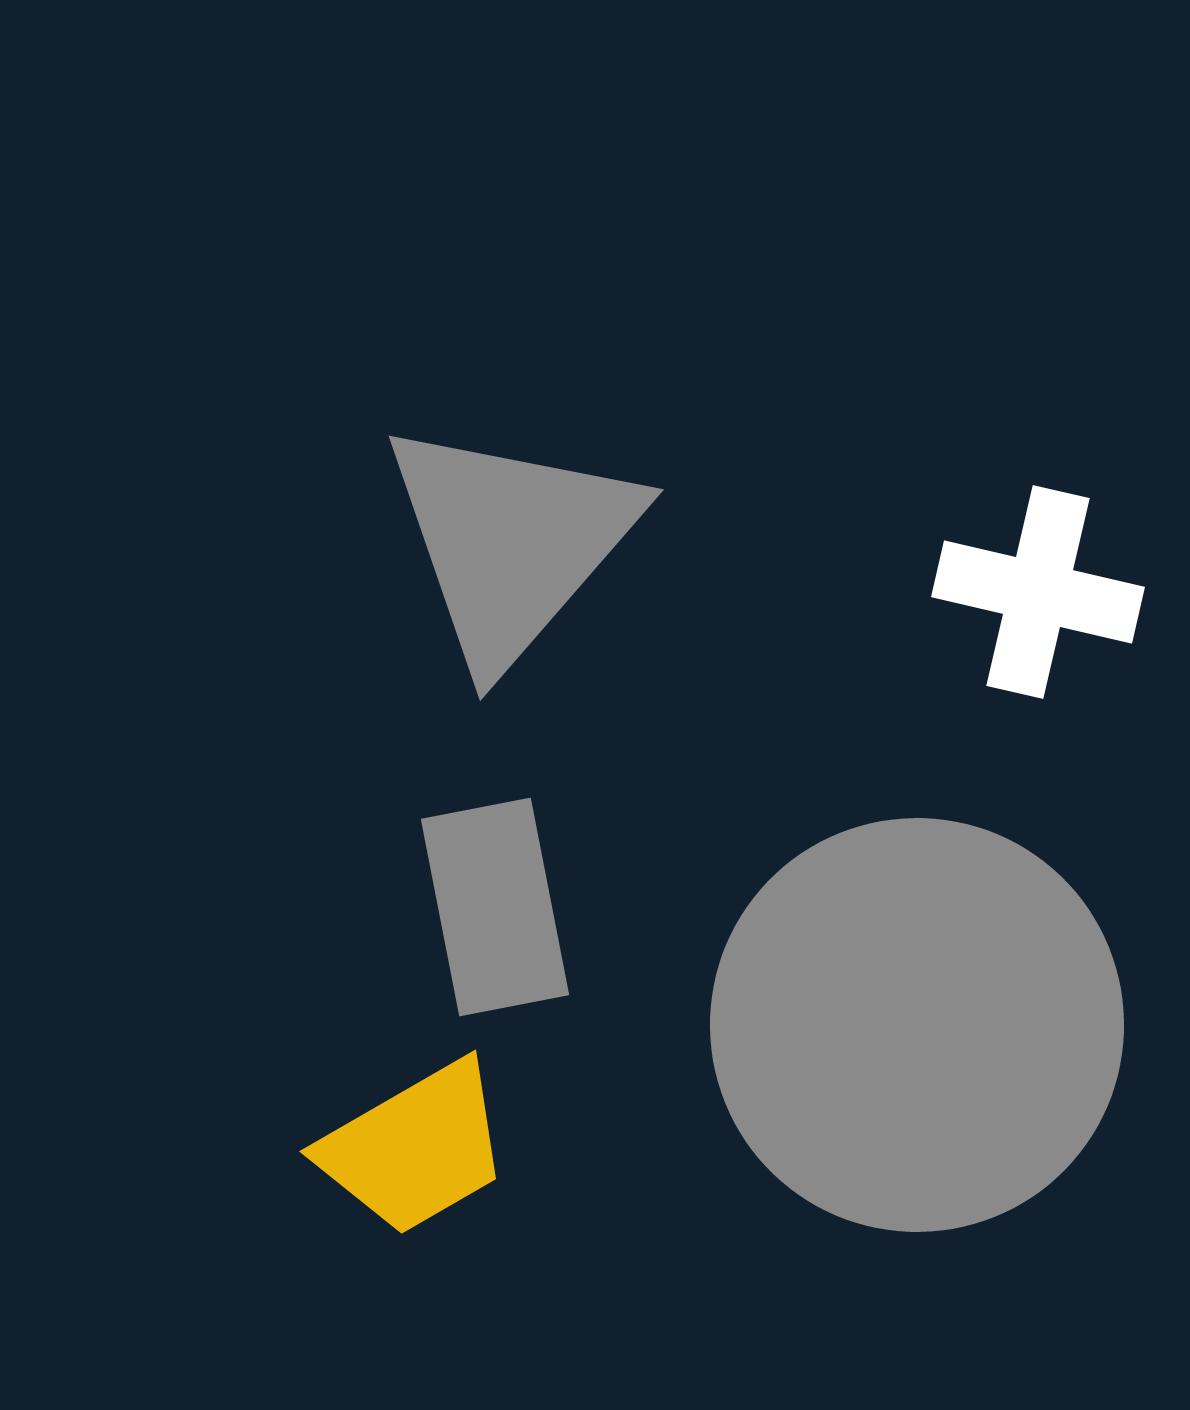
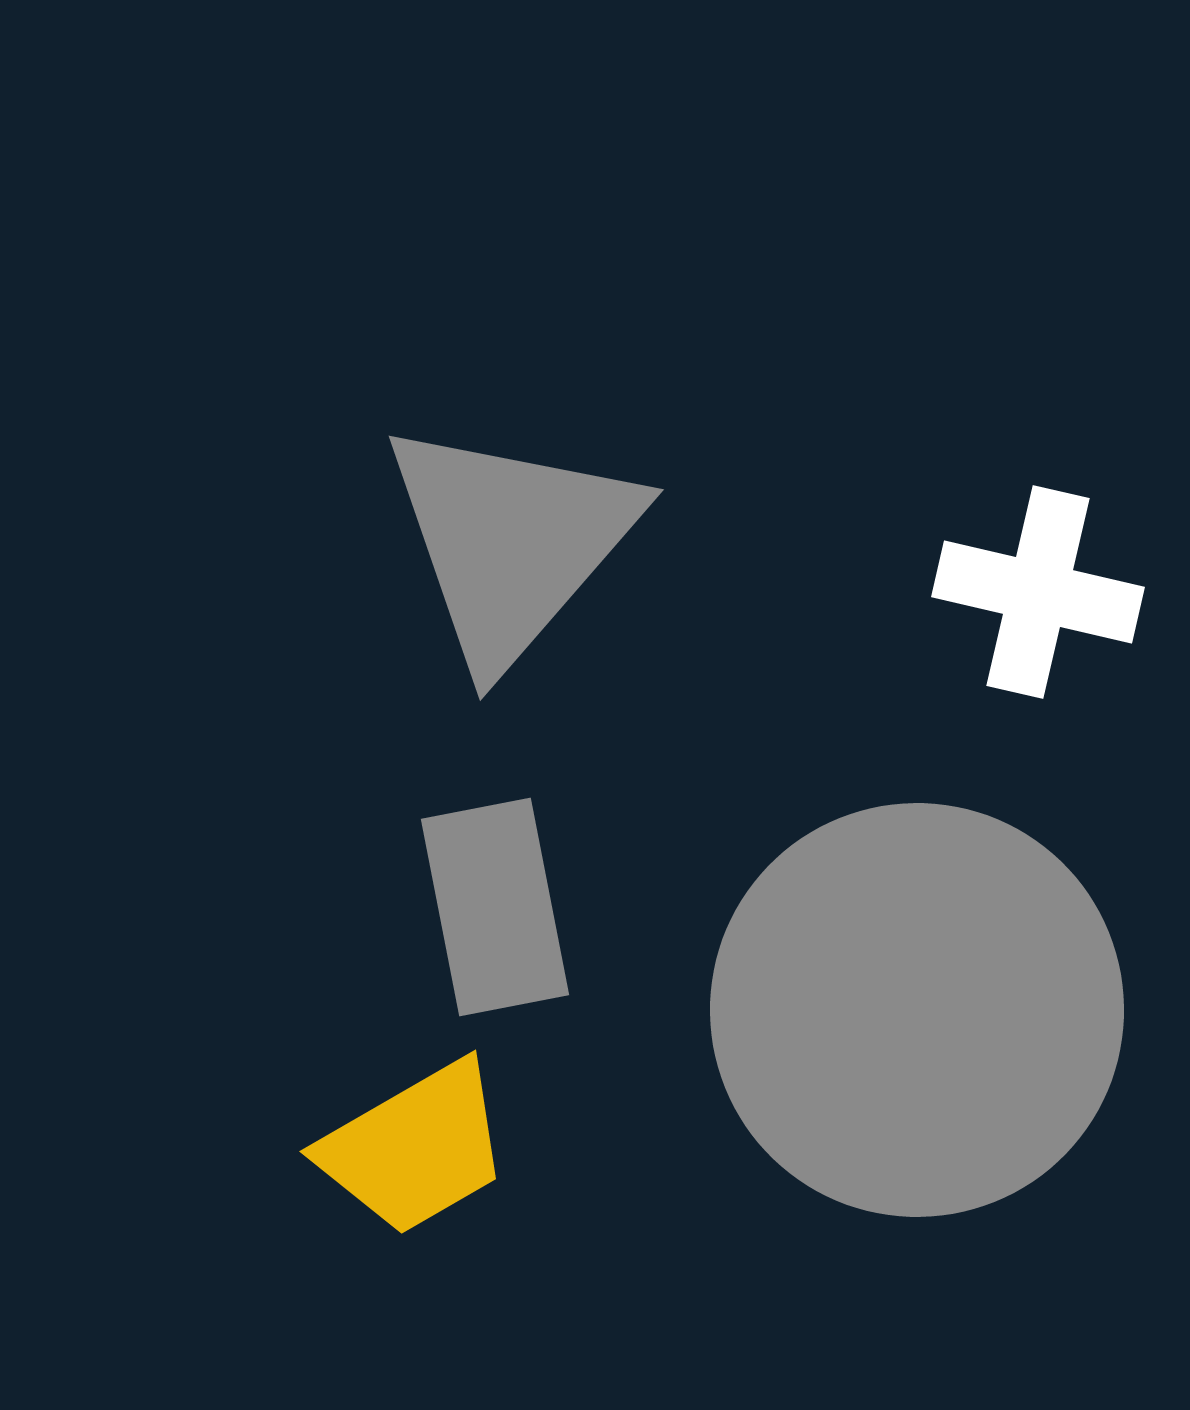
gray circle: moved 15 px up
